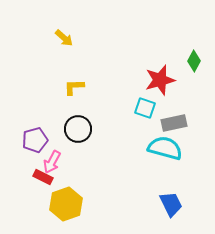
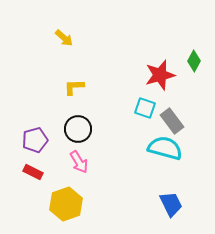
red star: moved 5 px up
gray rectangle: moved 2 px left, 2 px up; rotated 65 degrees clockwise
pink arrow: moved 27 px right; rotated 60 degrees counterclockwise
red rectangle: moved 10 px left, 5 px up
